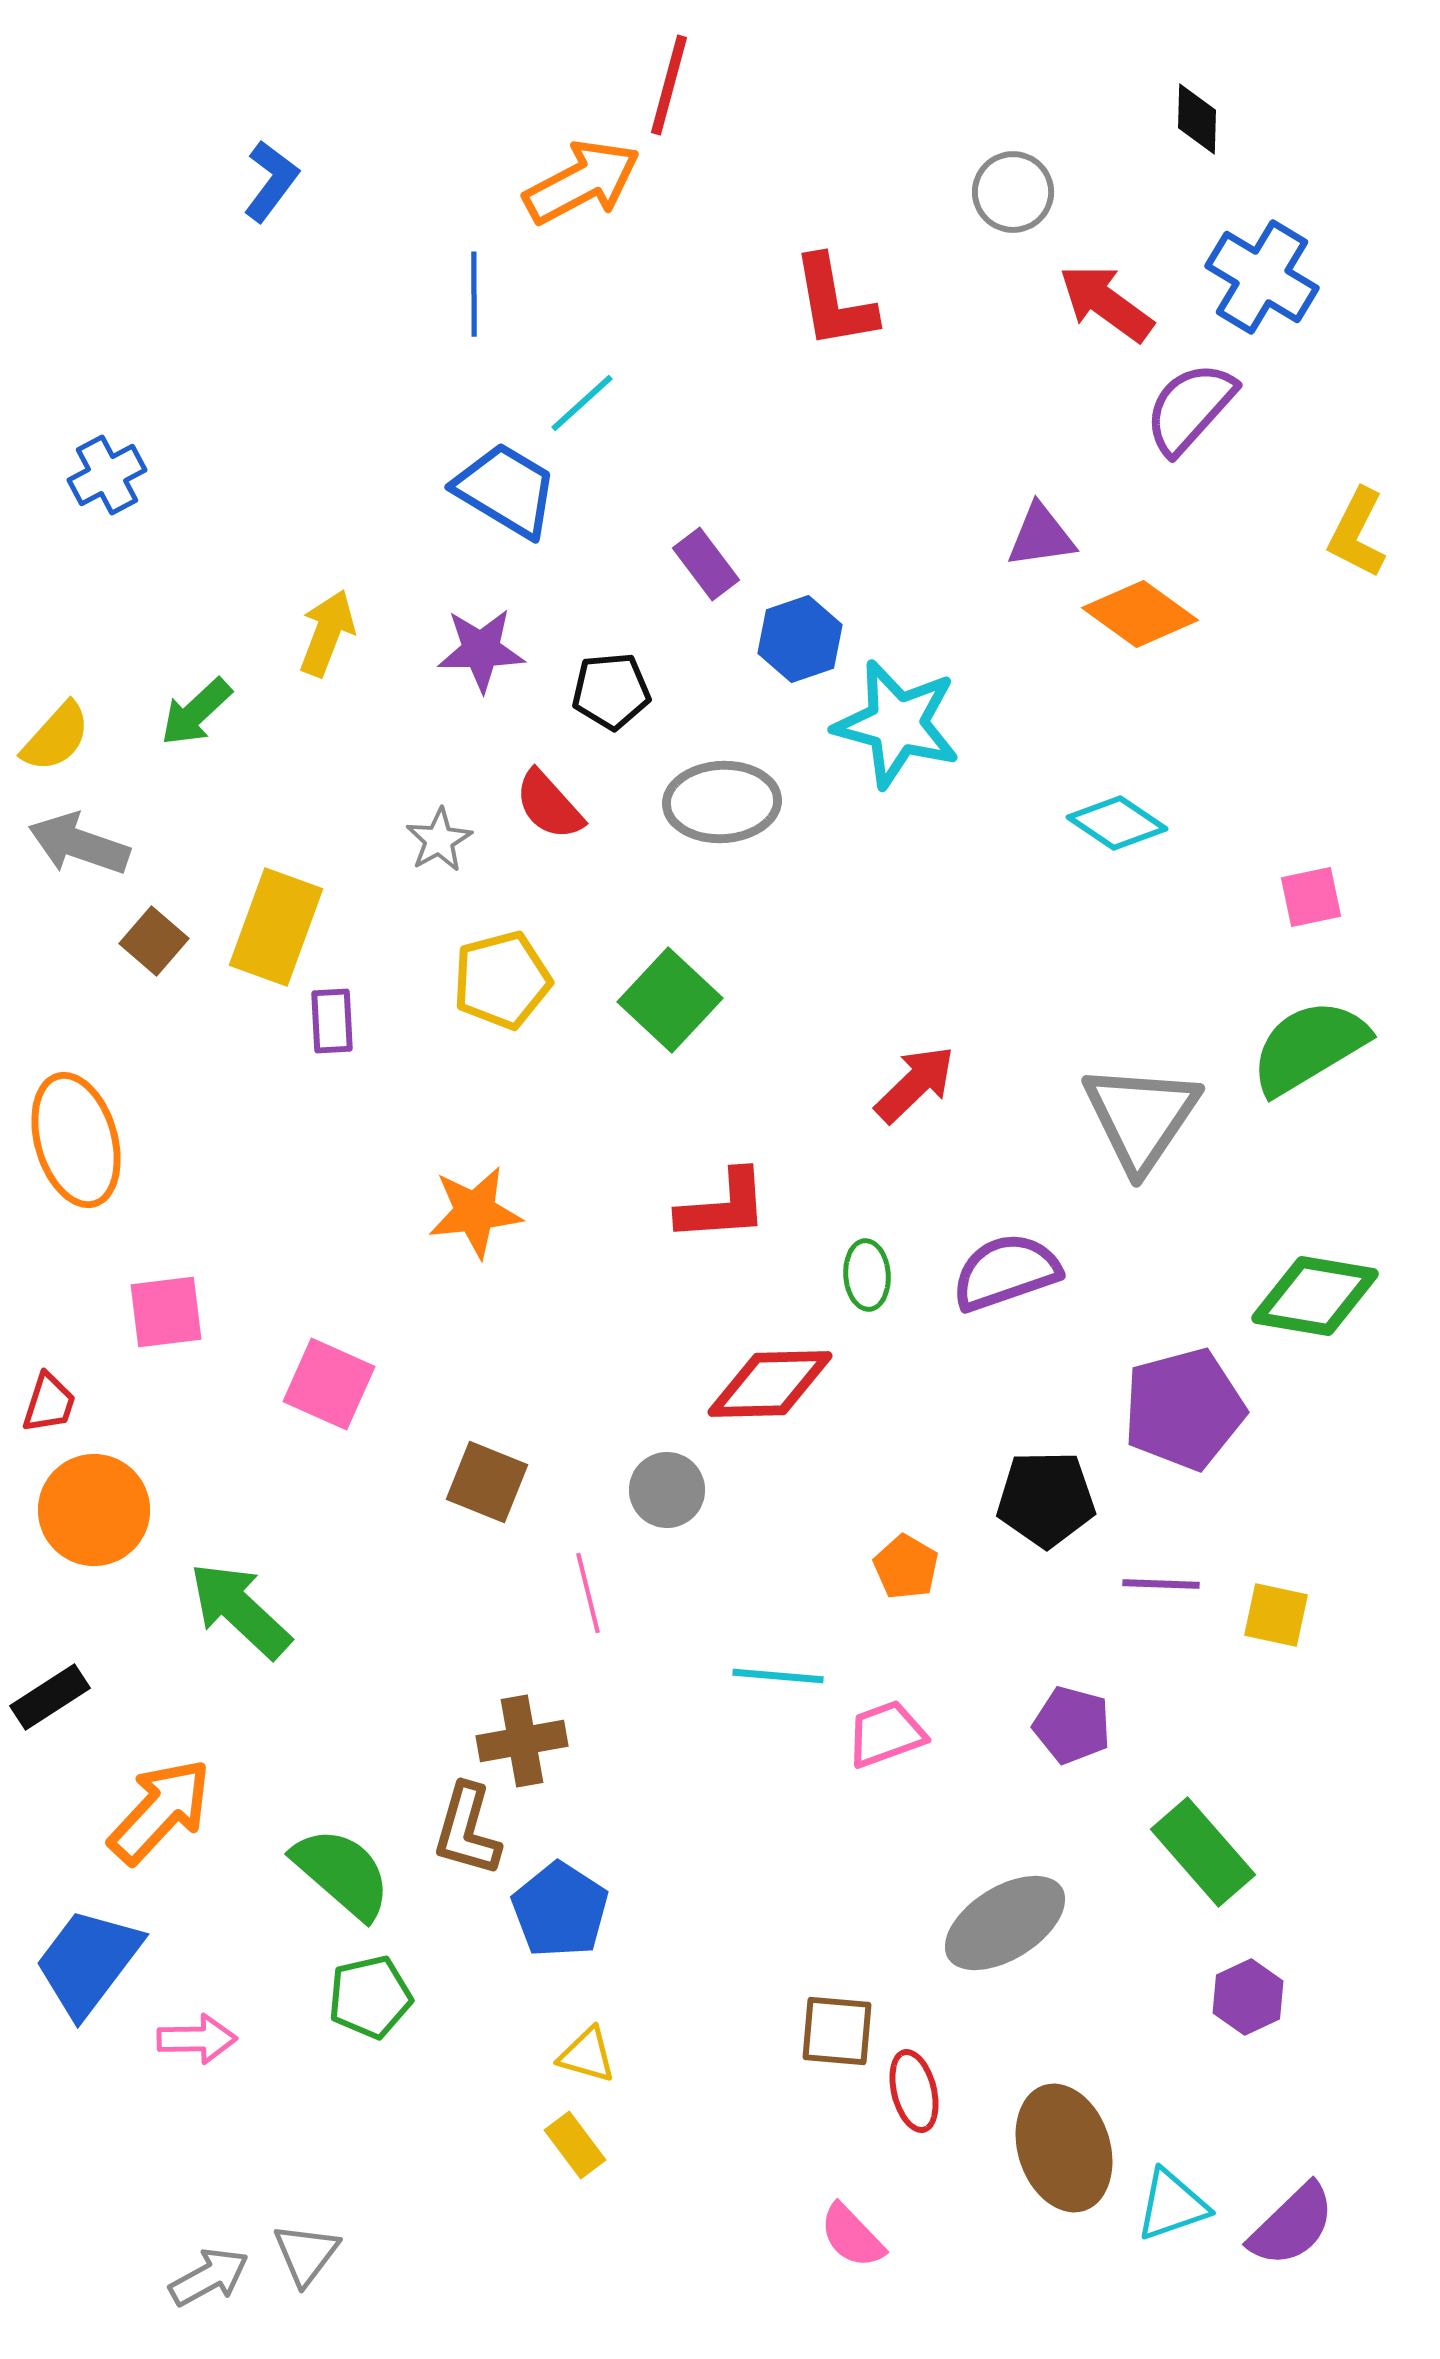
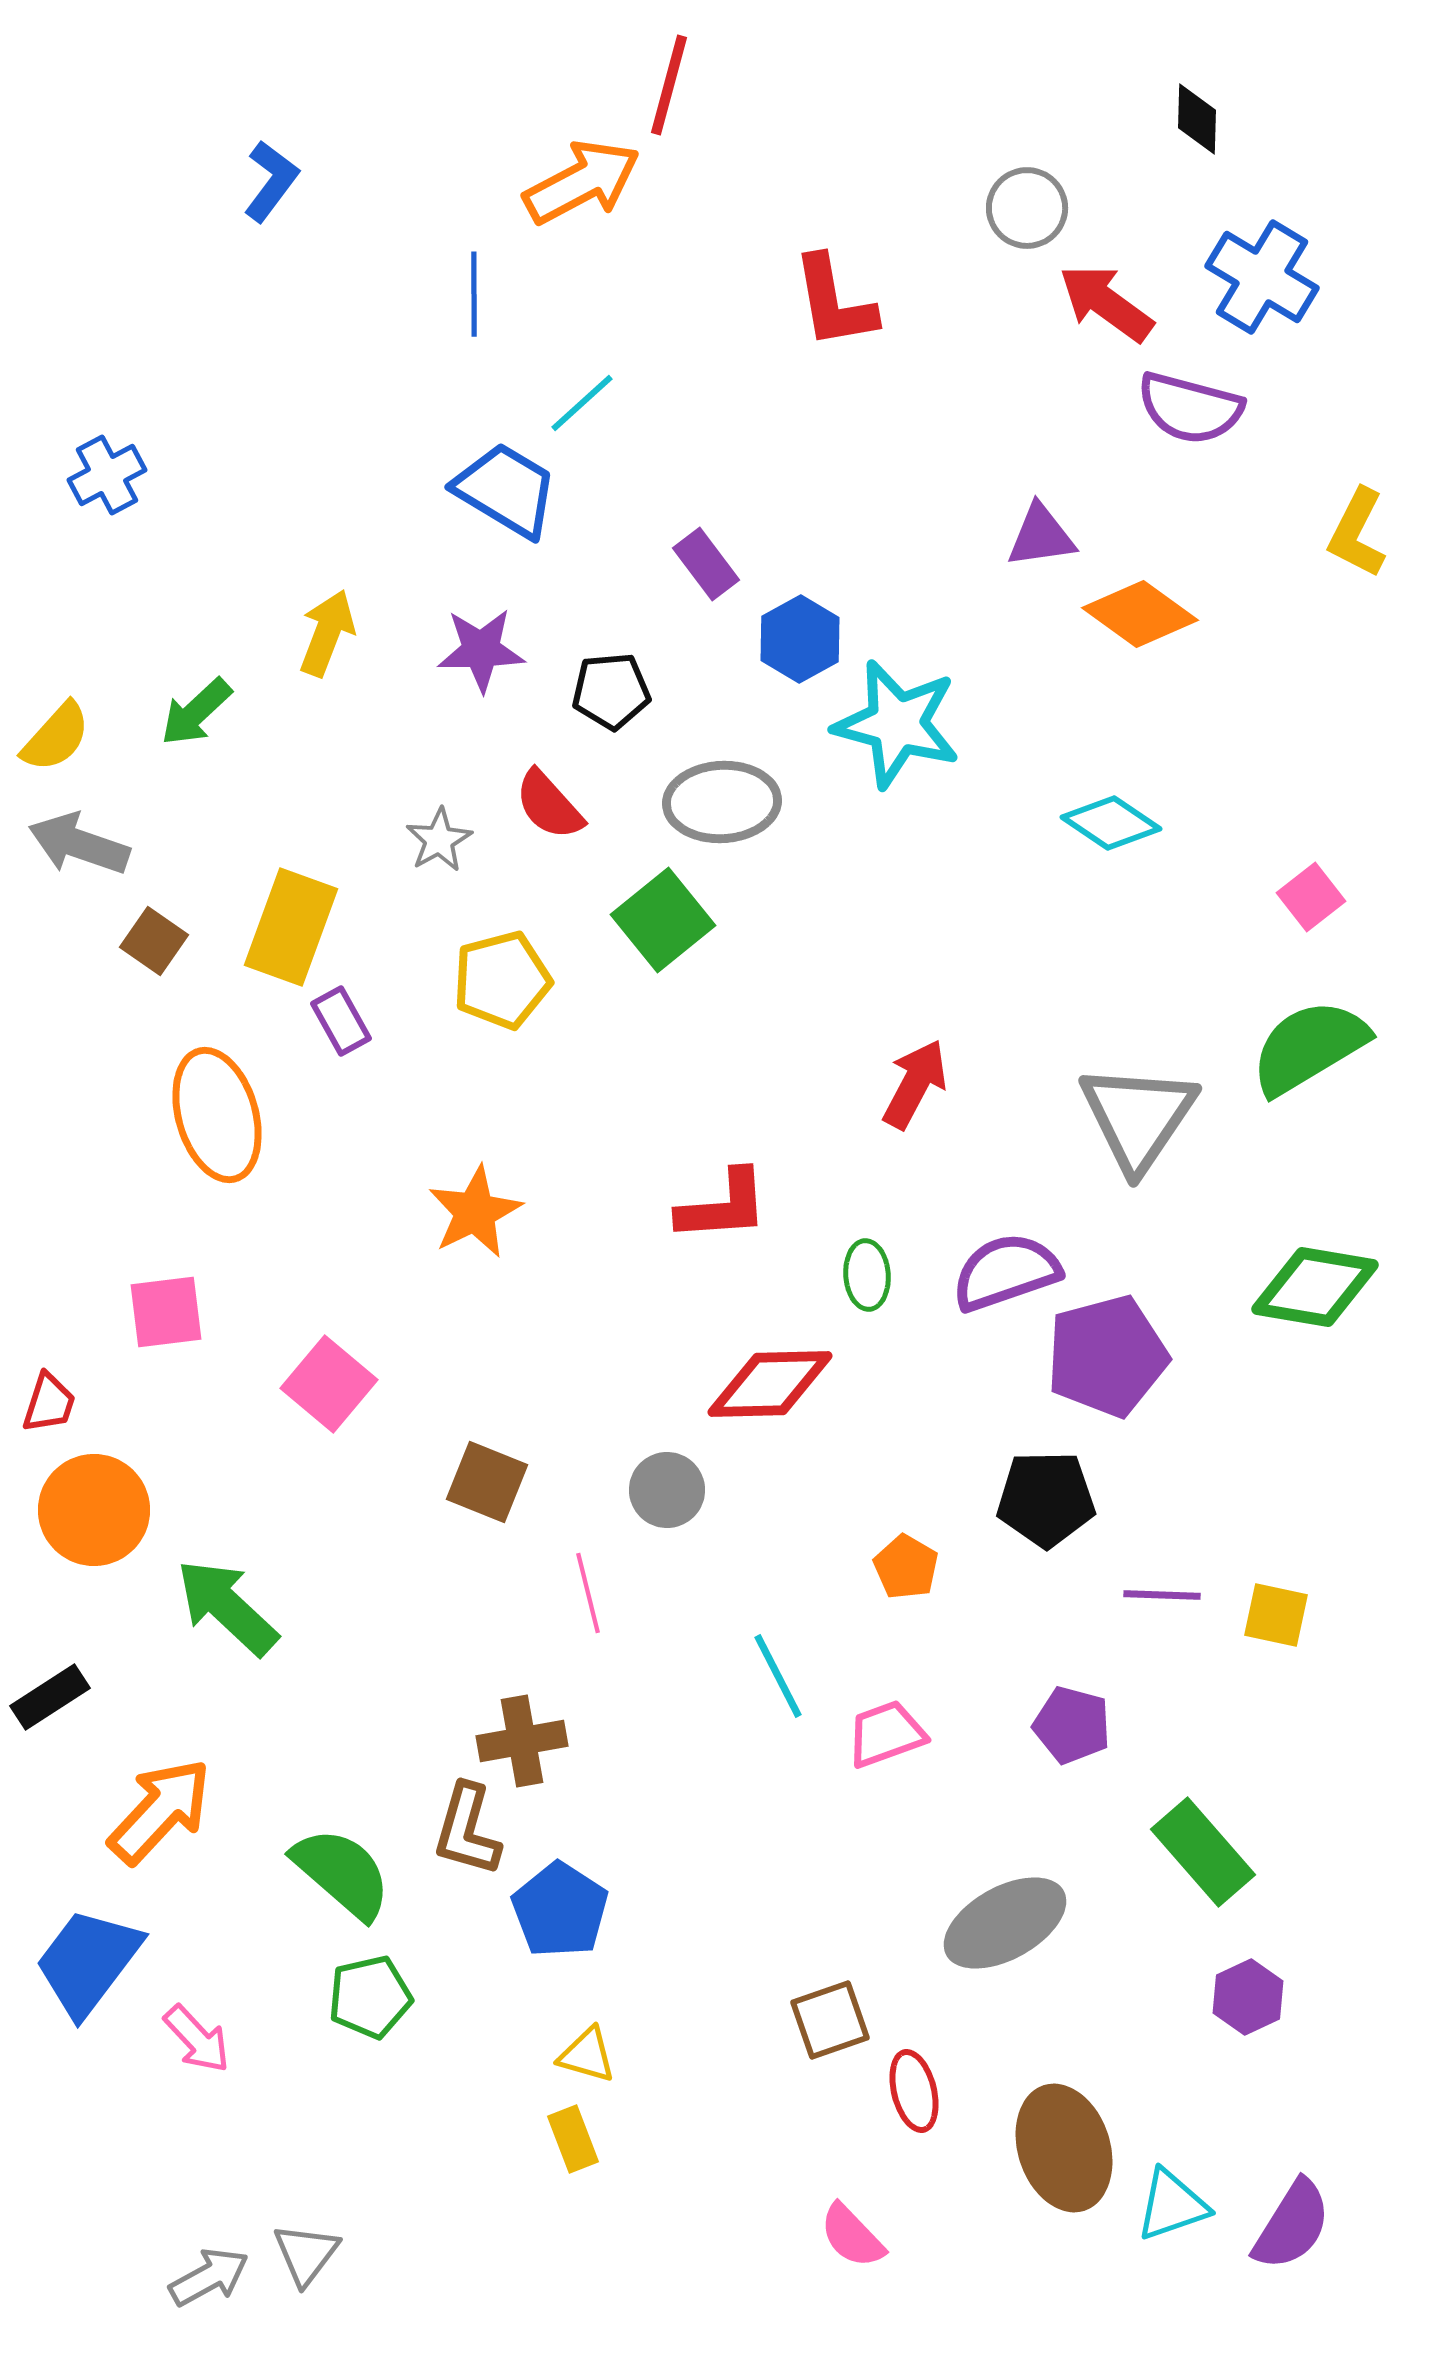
gray circle at (1013, 192): moved 14 px right, 16 px down
purple semicircle at (1190, 408): rotated 117 degrees counterclockwise
blue hexagon at (800, 639): rotated 10 degrees counterclockwise
cyan diamond at (1117, 823): moved 6 px left
pink square at (1311, 897): rotated 26 degrees counterclockwise
yellow rectangle at (276, 927): moved 15 px right
brown square at (154, 941): rotated 6 degrees counterclockwise
green square at (670, 1000): moved 7 px left, 80 px up; rotated 8 degrees clockwise
purple rectangle at (332, 1021): moved 9 px right; rotated 26 degrees counterclockwise
red arrow at (915, 1084): rotated 18 degrees counterclockwise
gray triangle at (1141, 1117): moved 3 px left
orange ellipse at (76, 1140): moved 141 px right, 25 px up
orange star at (475, 1212): rotated 20 degrees counterclockwise
green diamond at (1315, 1296): moved 9 px up
pink square at (329, 1384): rotated 16 degrees clockwise
purple pentagon at (1184, 1409): moved 77 px left, 53 px up
purple line at (1161, 1584): moved 1 px right, 11 px down
green arrow at (240, 1610): moved 13 px left, 3 px up
cyan line at (778, 1676): rotated 58 degrees clockwise
gray ellipse at (1005, 1923): rotated 3 degrees clockwise
brown square at (837, 2031): moved 7 px left, 11 px up; rotated 24 degrees counterclockwise
pink arrow at (197, 2039): rotated 48 degrees clockwise
yellow rectangle at (575, 2145): moved 2 px left, 6 px up; rotated 16 degrees clockwise
purple semicircle at (1292, 2225): rotated 14 degrees counterclockwise
